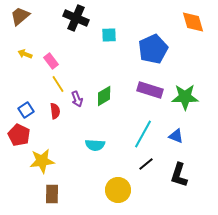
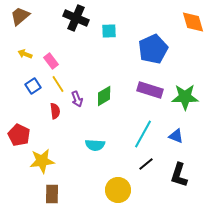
cyan square: moved 4 px up
blue square: moved 7 px right, 24 px up
